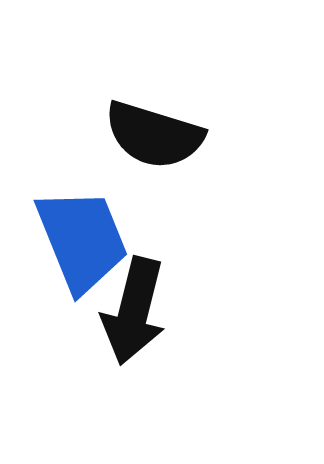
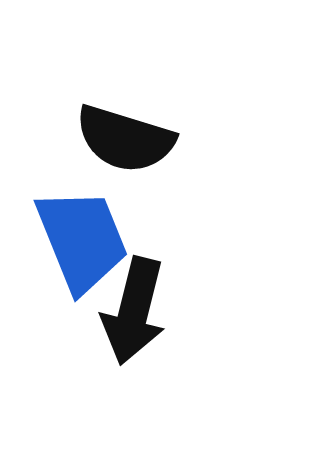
black semicircle: moved 29 px left, 4 px down
